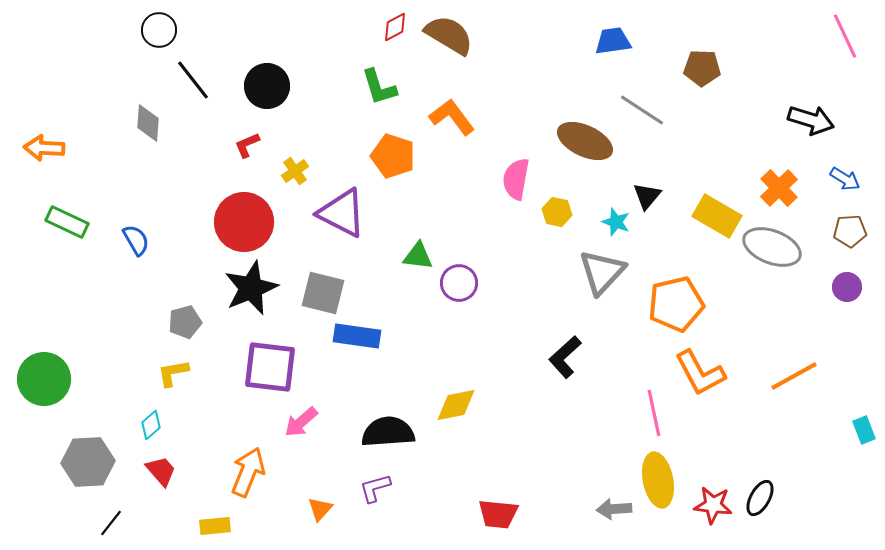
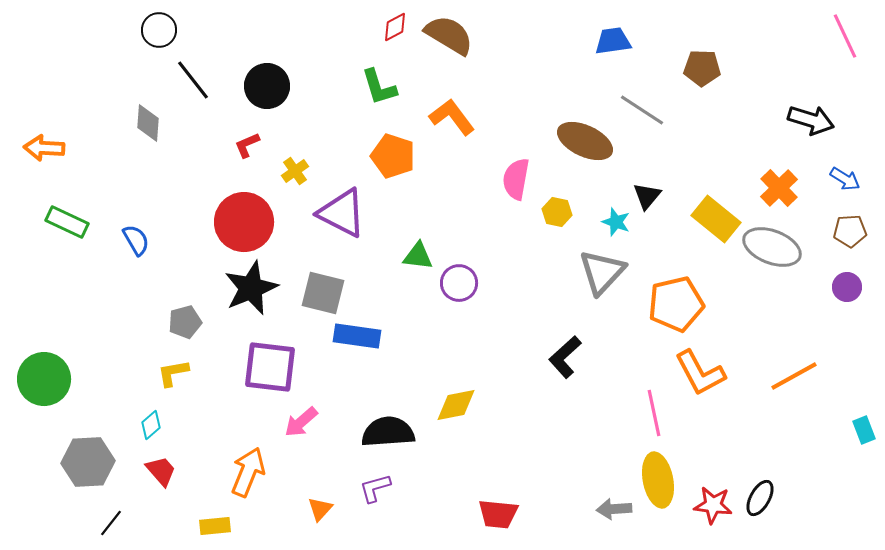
yellow rectangle at (717, 216): moved 1 px left, 3 px down; rotated 9 degrees clockwise
